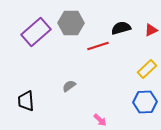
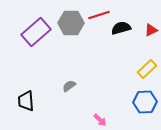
red line: moved 1 px right, 31 px up
